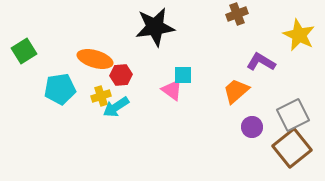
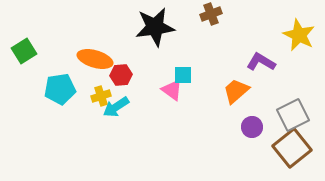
brown cross: moved 26 px left
